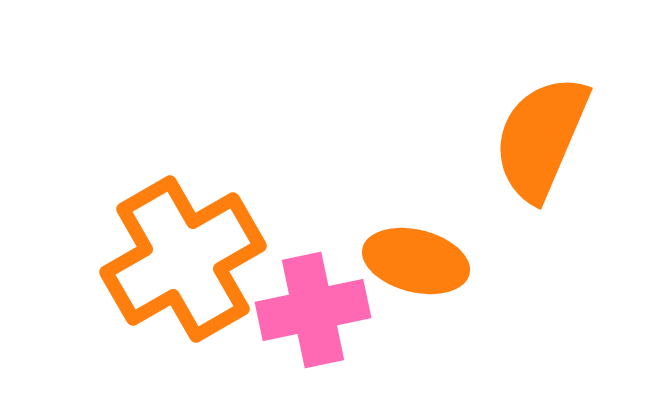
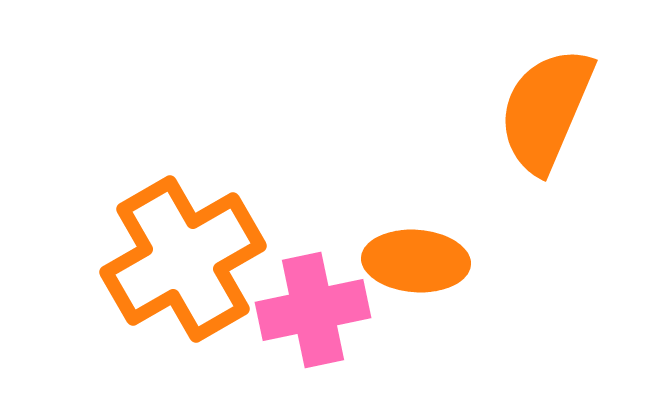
orange semicircle: moved 5 px right, 28 px up
orange ellipse: rotated 10 degrees counterclockwise
